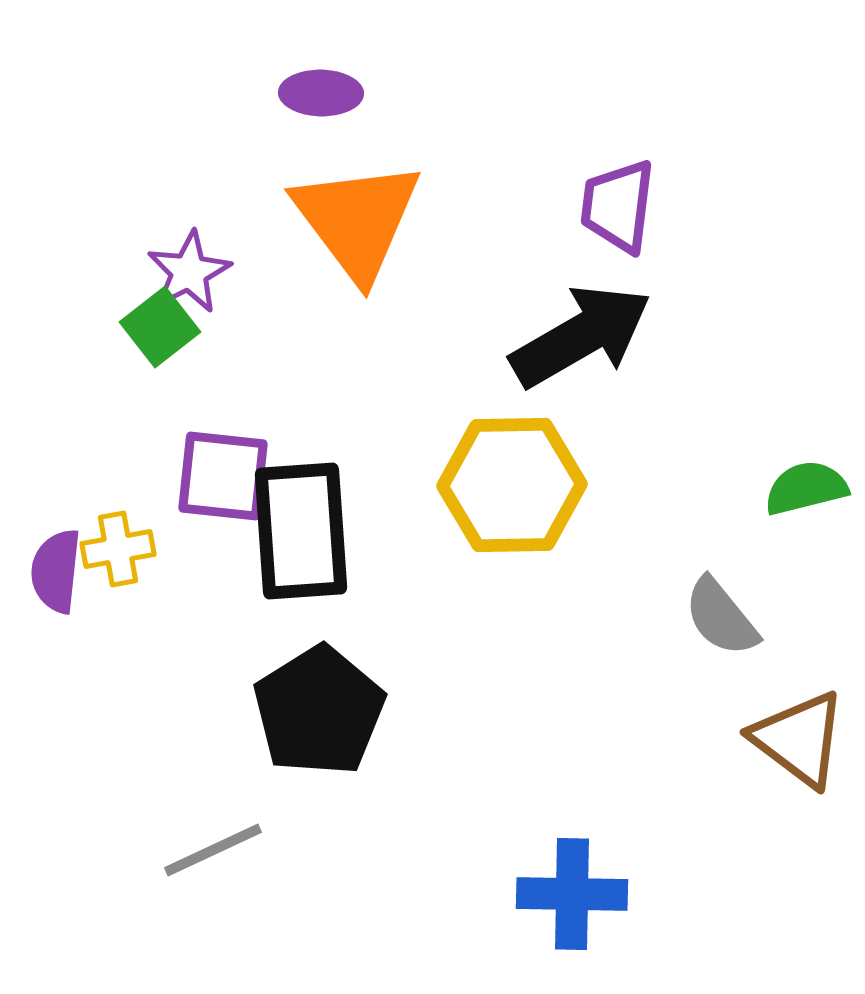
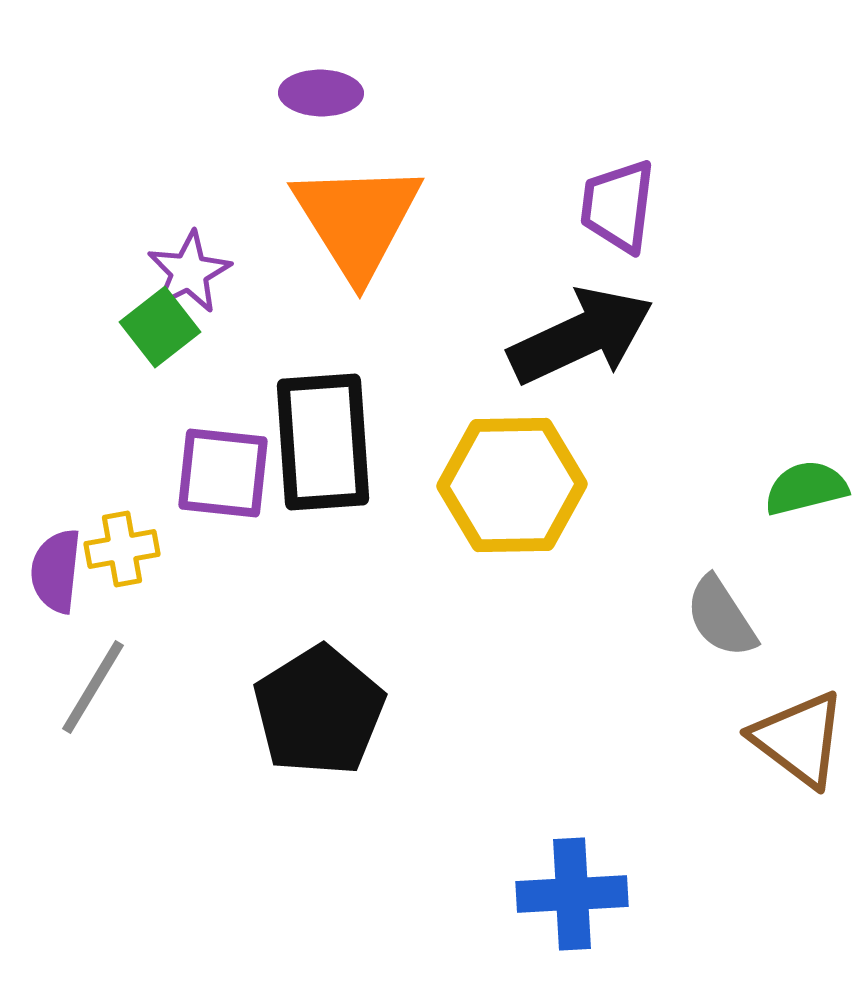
orange triangle: rotated 5 degrees clockwise
black arrow: rotated 5 degrees clockwise
purple square: moved 3 px up
black rectangle: moved 22 px right, 89 px up
yellow cross: moved 4 px right
gray semicircle: rotated 6 degrees clockwise
gray line: moved 120 px left, 163 px up; rotated 34 degrees counterclockwise
blue cross: rotated 4 degrees counterclockwise
